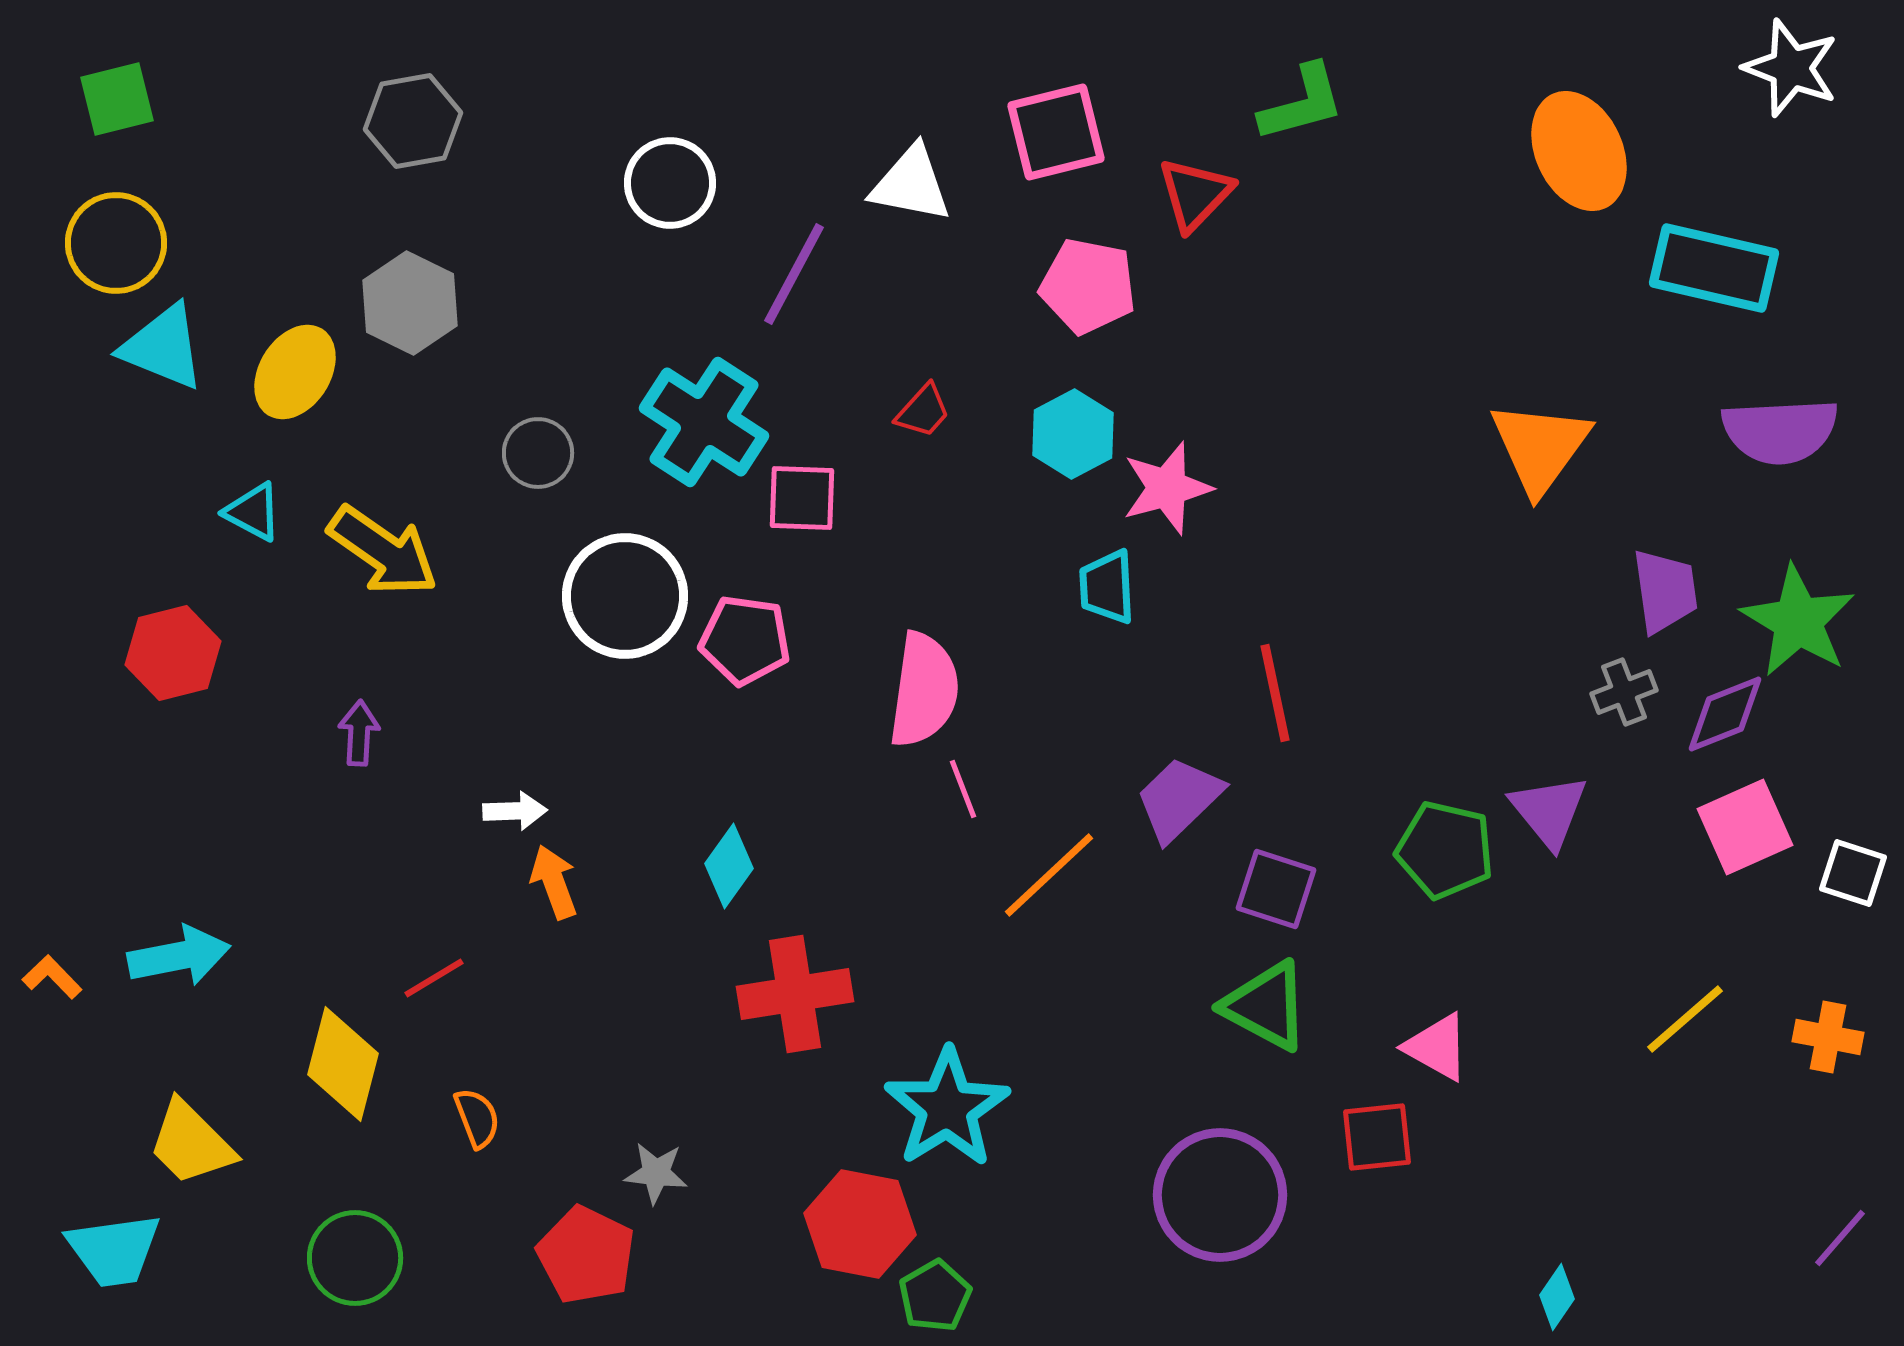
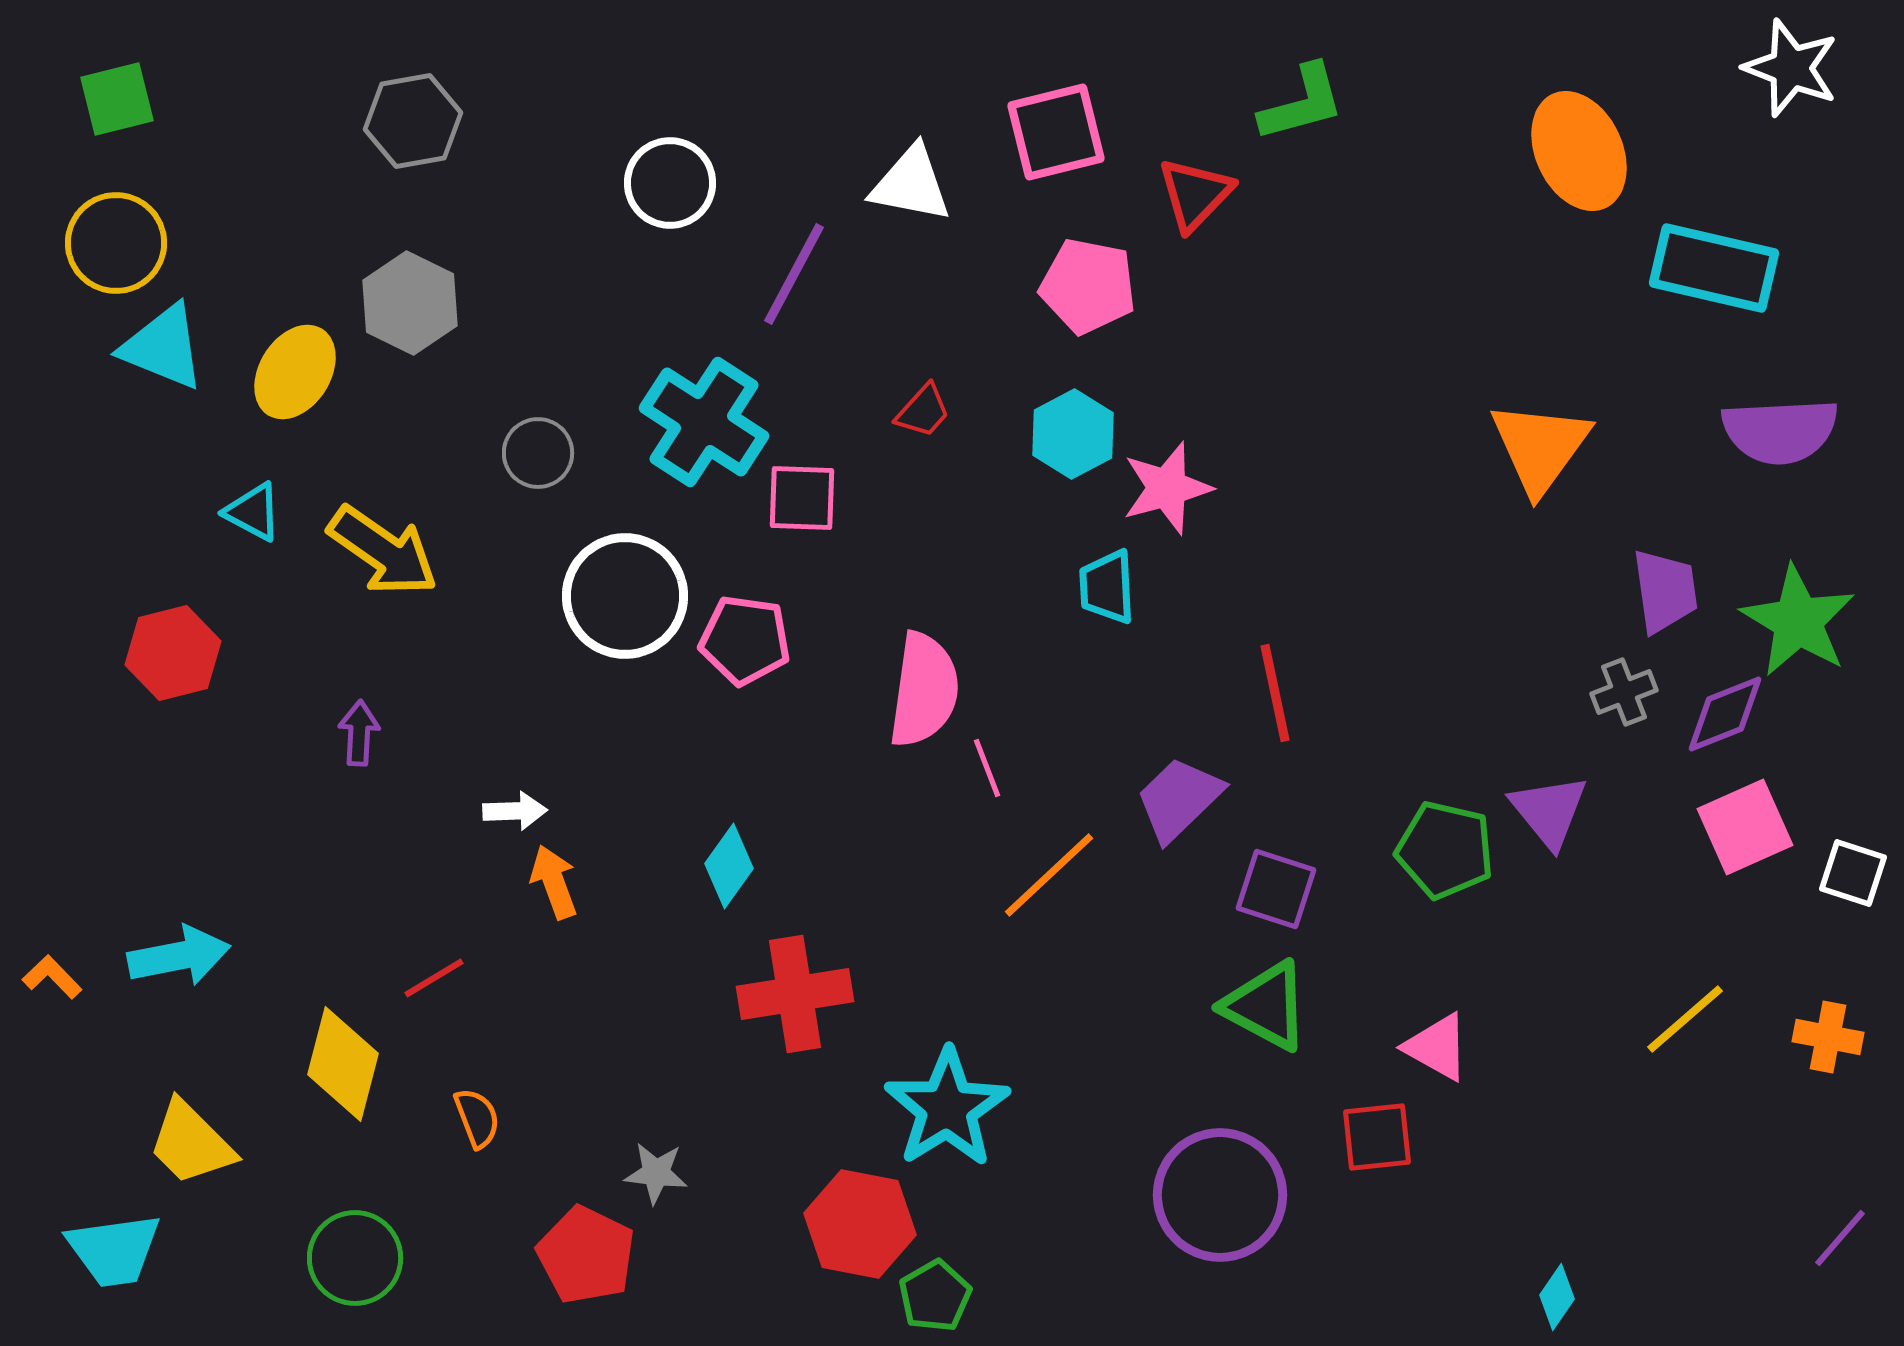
pink line at (963, 789): moved 24 px right, 21 px up
